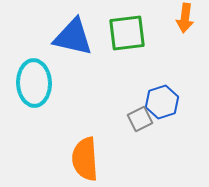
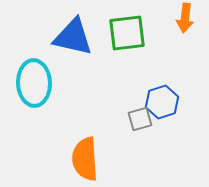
gray square: rotated 10 degrees clockwise
